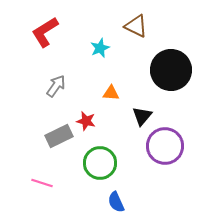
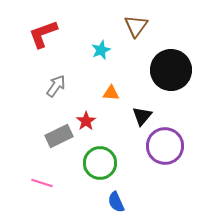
brown triangle: rotated 40 degrees clockwise
red L-shape: moved 2 px left, 2 px down; rotated 12 degrees clockwise
cyan star: moved 1 px right, 2 px down
red star: rotated 24 degrees clockwise
